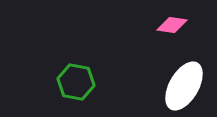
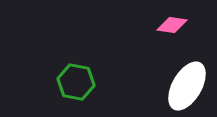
white ellipse: moved 3 px right
